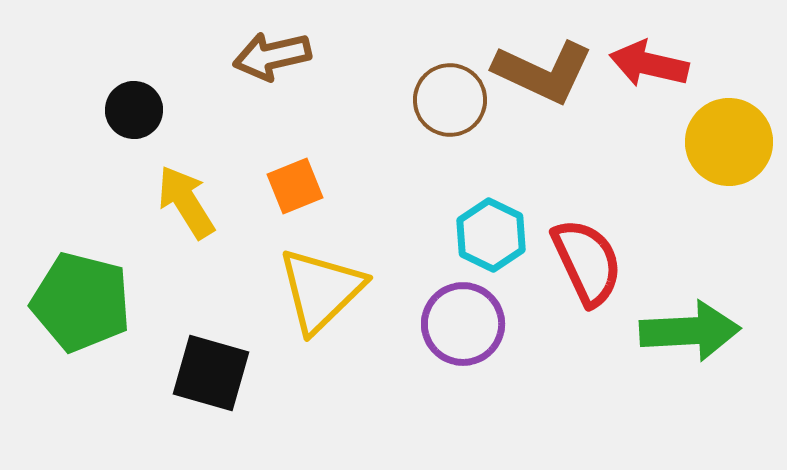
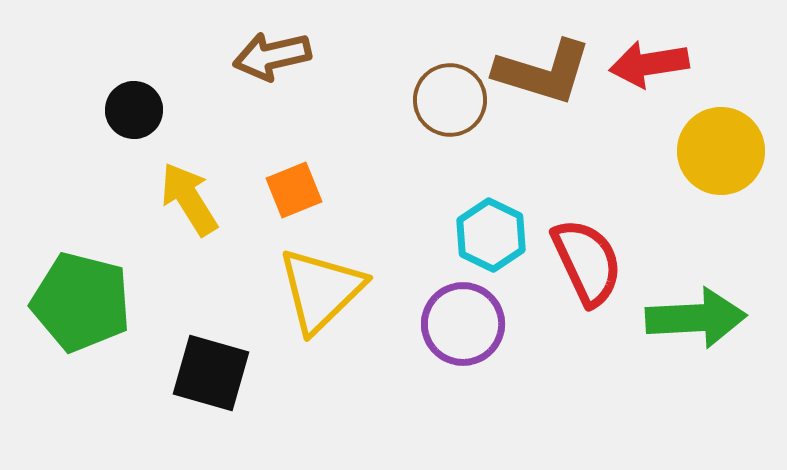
red arrow: rotated 22 degrees counterclockwise
brown L-shape: rotated 8 degrees counterclockwise
yellow circle: moved 8 px left, 9 px down
orange square: moved 1 px left, 4 px down
yellow arrow: moved 3 px right, 3 px up
green arrow: moved 6 px right, 13 px up
